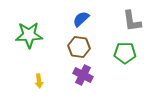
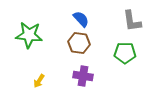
blue semicircle: rotated 90 degrees clockwise
green star: rotated 8 degrees clockwise
brown hexagon: moved 4 px up
purple cross: moved 1 px down; rotated 18 degrees counterclockwise
yellow arrow: rotated 40 degrees clockwise
